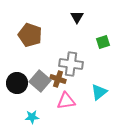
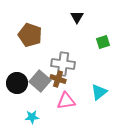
gray cross: moved 8 px left
